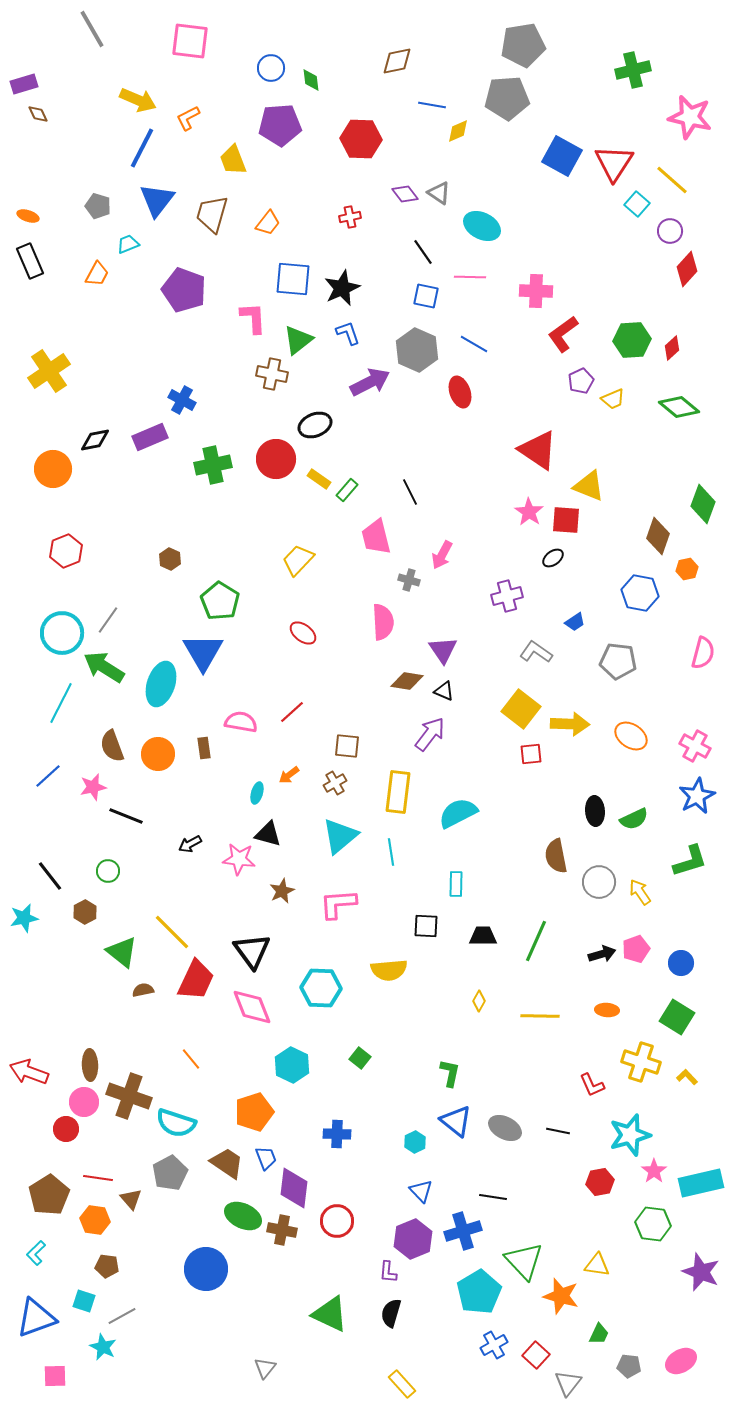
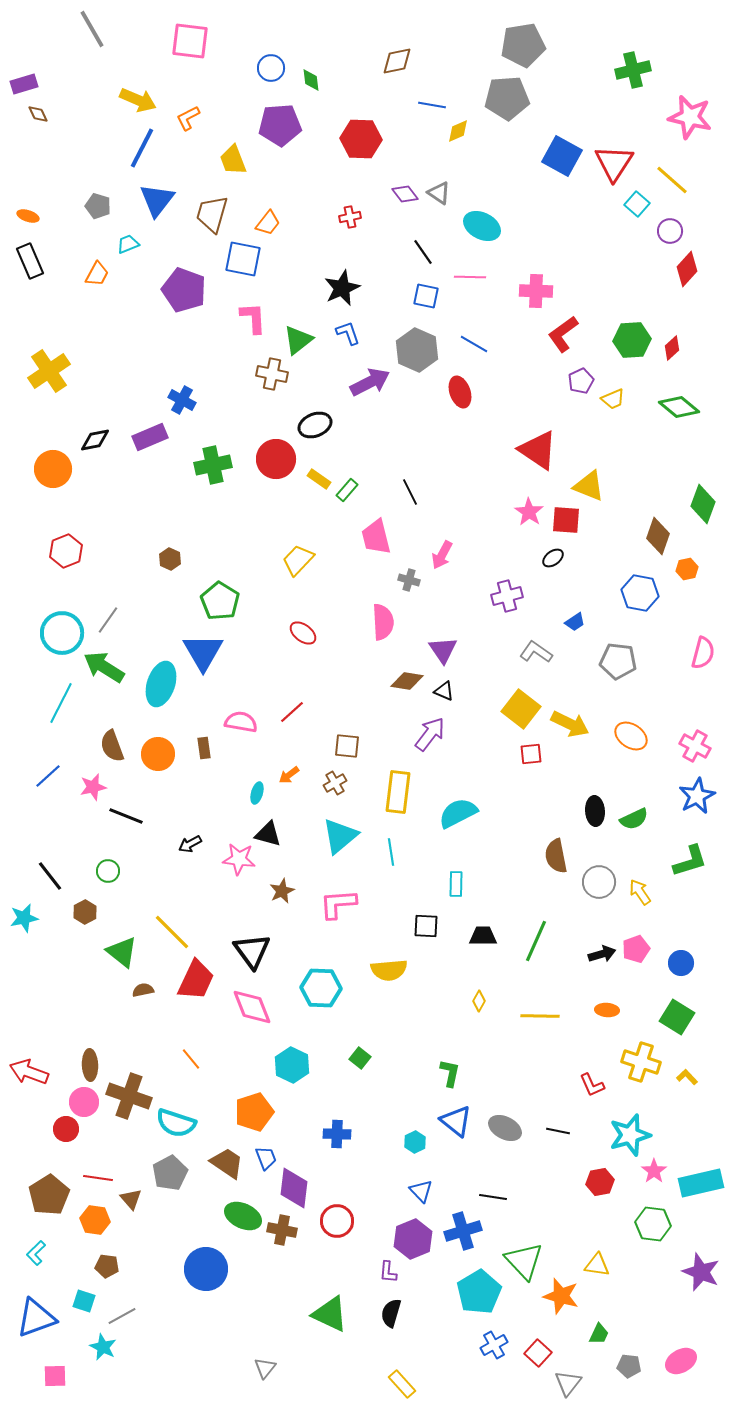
blue square at (293, 279): moved 50 px left, 20 px up; rotated 6 degrees clockwise
yellow arrow at (570, 724): rotated 24 degrees clockwise
red square at (536, 1355): moved 2 px right, 2 px up
